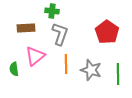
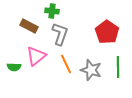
brown rectangle: moved 3 px right, 2 px up; rotated 30 degrees clockwise
pink triangle: moved 1 px right
orange line: rotated 24 degrees counterclockwise
green semicircle: moved 2 px up; rotated 80 degrees counterclockwise
green line: moved 7 px up
